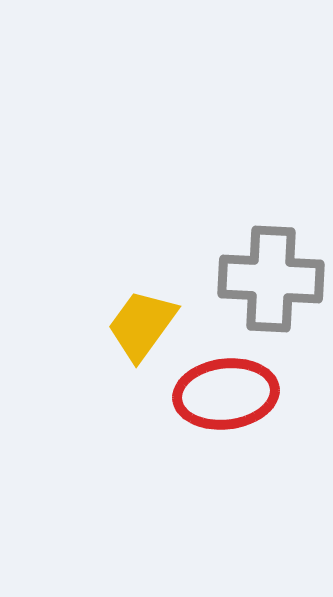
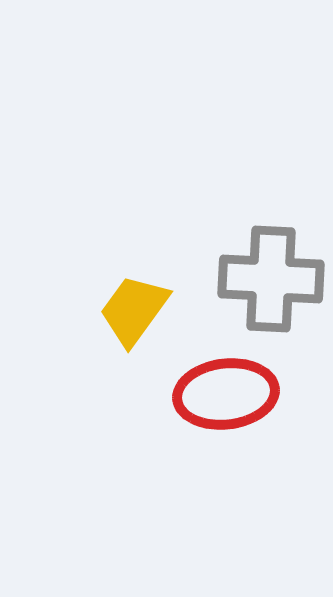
yellow trapezoid: moved 8 px left, 15 px up
